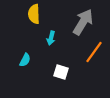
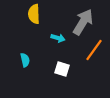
cyan arrow: moved 7 px right; rotated 88 degrees counterclockwise
orange line: moved 2 px up
cyan semicircle: rotated 40 degrees counterclockwise
white square: moved 1 px right, 3 px up
